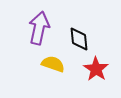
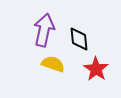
purple arrow: moved 5 px right, 2 px down
